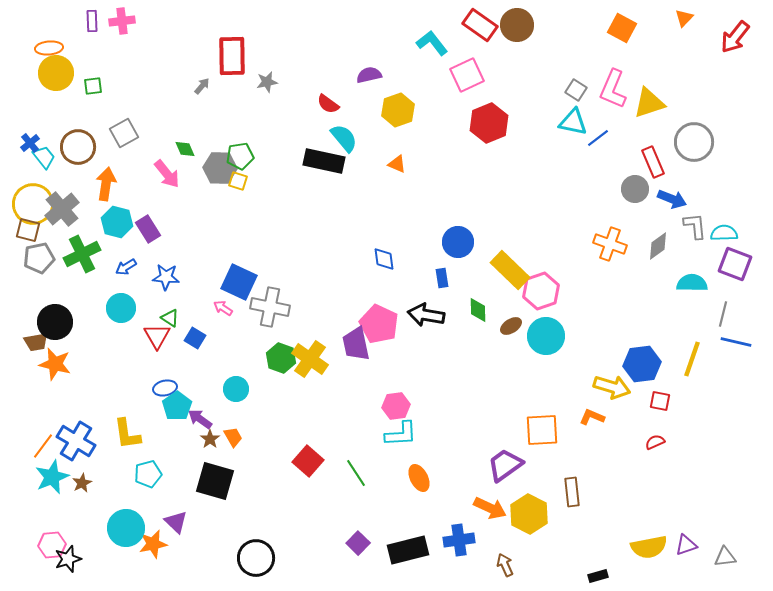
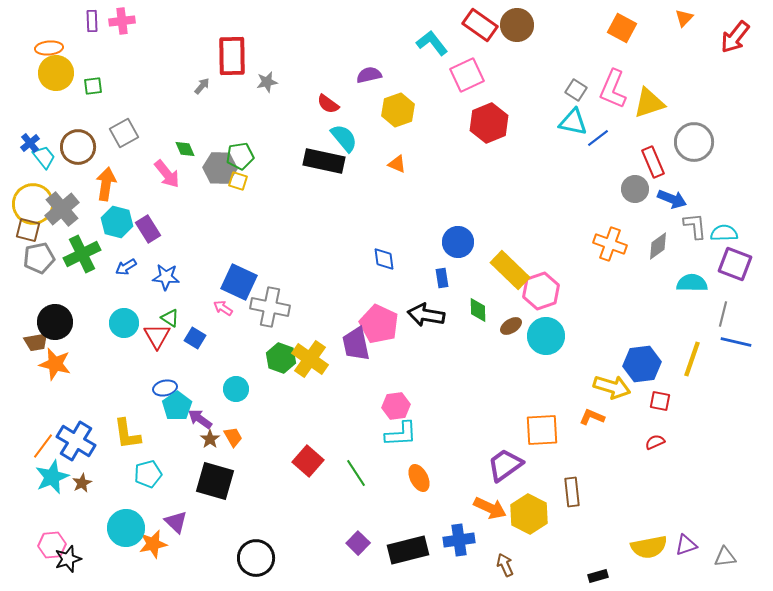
cyan circle at (121, 308): moved 3 px right, 15 px down
